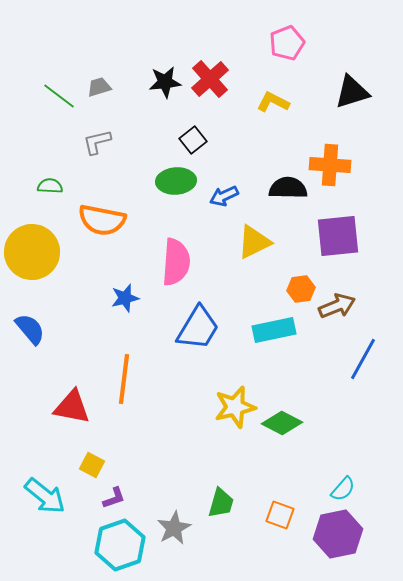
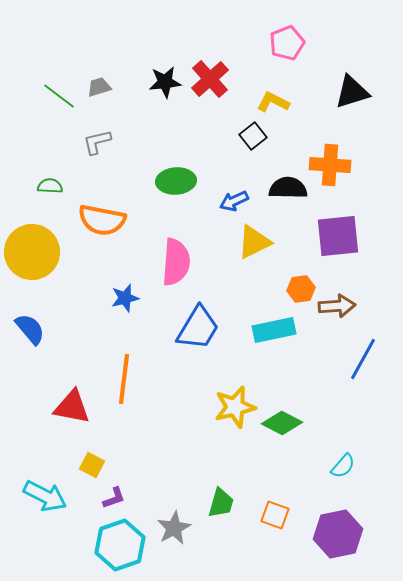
black square: moved 60 px right, 4 px up
blue arrow: moved 10 px right, 5 px down
brown arrow: rotated 18 degrees clockwise
cyan semicircle: moved 23 px up
cyan arrow: rotated 12 degrees counterclockwise
orange square: moved 5 px left
